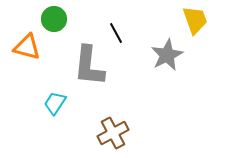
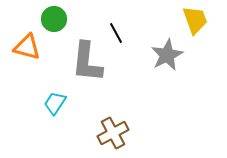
gray L-shape: moved 2 px left, 4 px up
